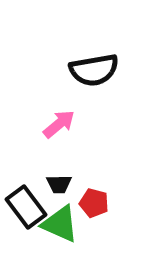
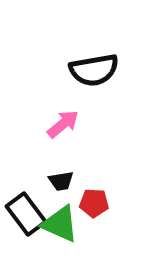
pink arrow: moved 4 px right
black trapezoid: moved 2 px right, 3 px up; rotated 8 degrees counterclockwise
red pentagon: rotated 12 degrees counterclockwise
black rectangle: moved 7 px down
